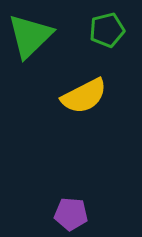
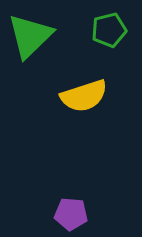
green pentagon: moved 2 px right
yellow semicircle: rotated 9 degrees clockwise
